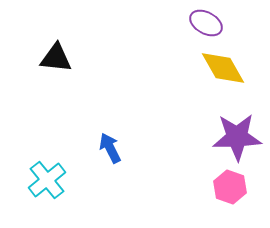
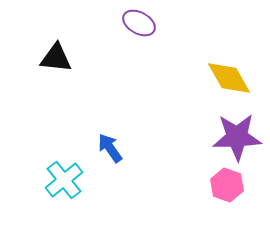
purple ellipse: moved 67 px left
yellow diamond: moved 6 px right, 10 px down
blue arrow: rotated 8 degrees counterclockwise
cyan cross: moved 17 px right
pink hexagon: moved 3 px left, 2 px up
